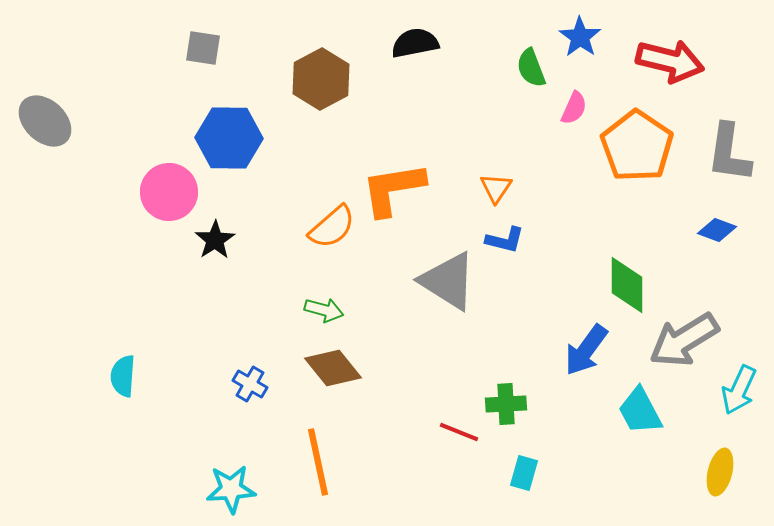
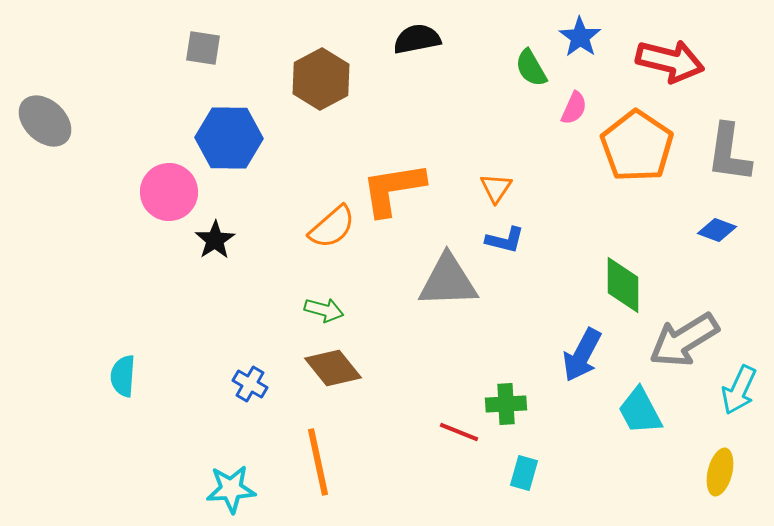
black semicircle: moved 2 px right, 4 px up
green semicircle: rotated 9 degrees counterclockwise
gray triangle: rotated 34 degrees counterclockwise
green diamond: moved 4 px left
blue arrow: moved 4 px left, 5 px down; rotated 8 degrees counterclockwise
